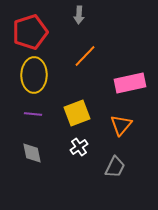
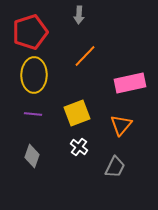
white cross: rotated 18 degrees counterclockwise
gray diamond: moved 3 px down; rotated 30 degrees clockwise
